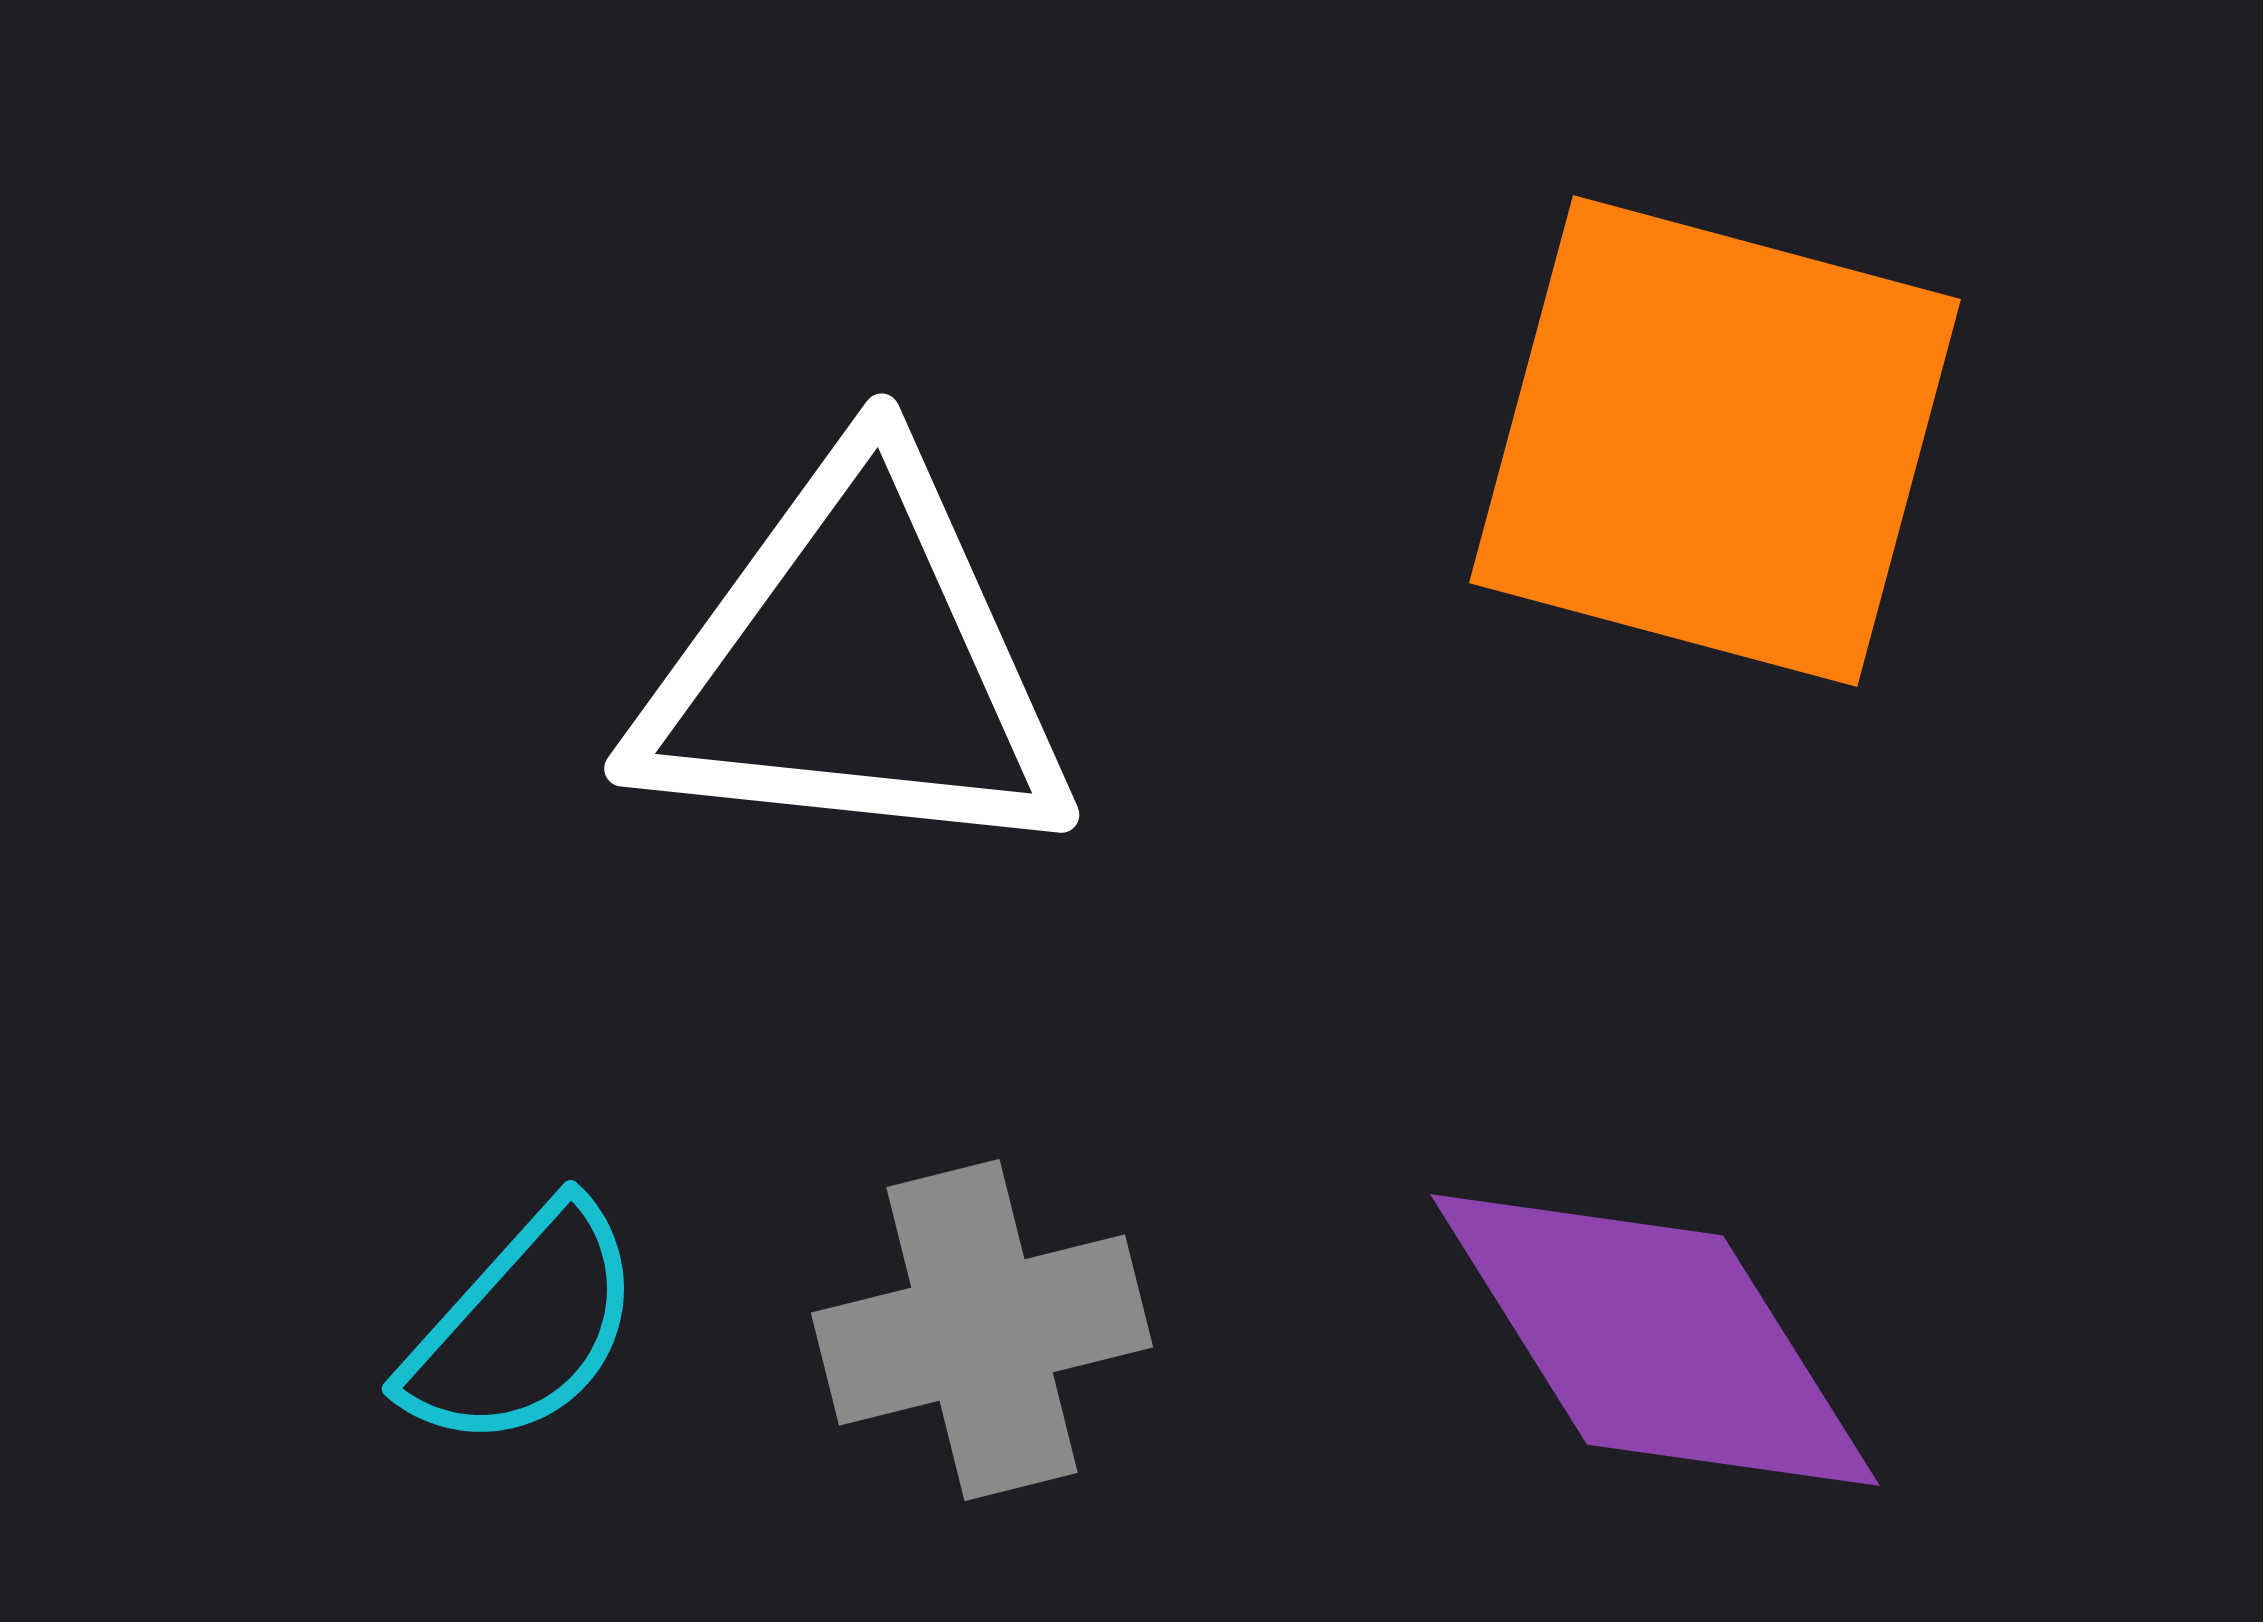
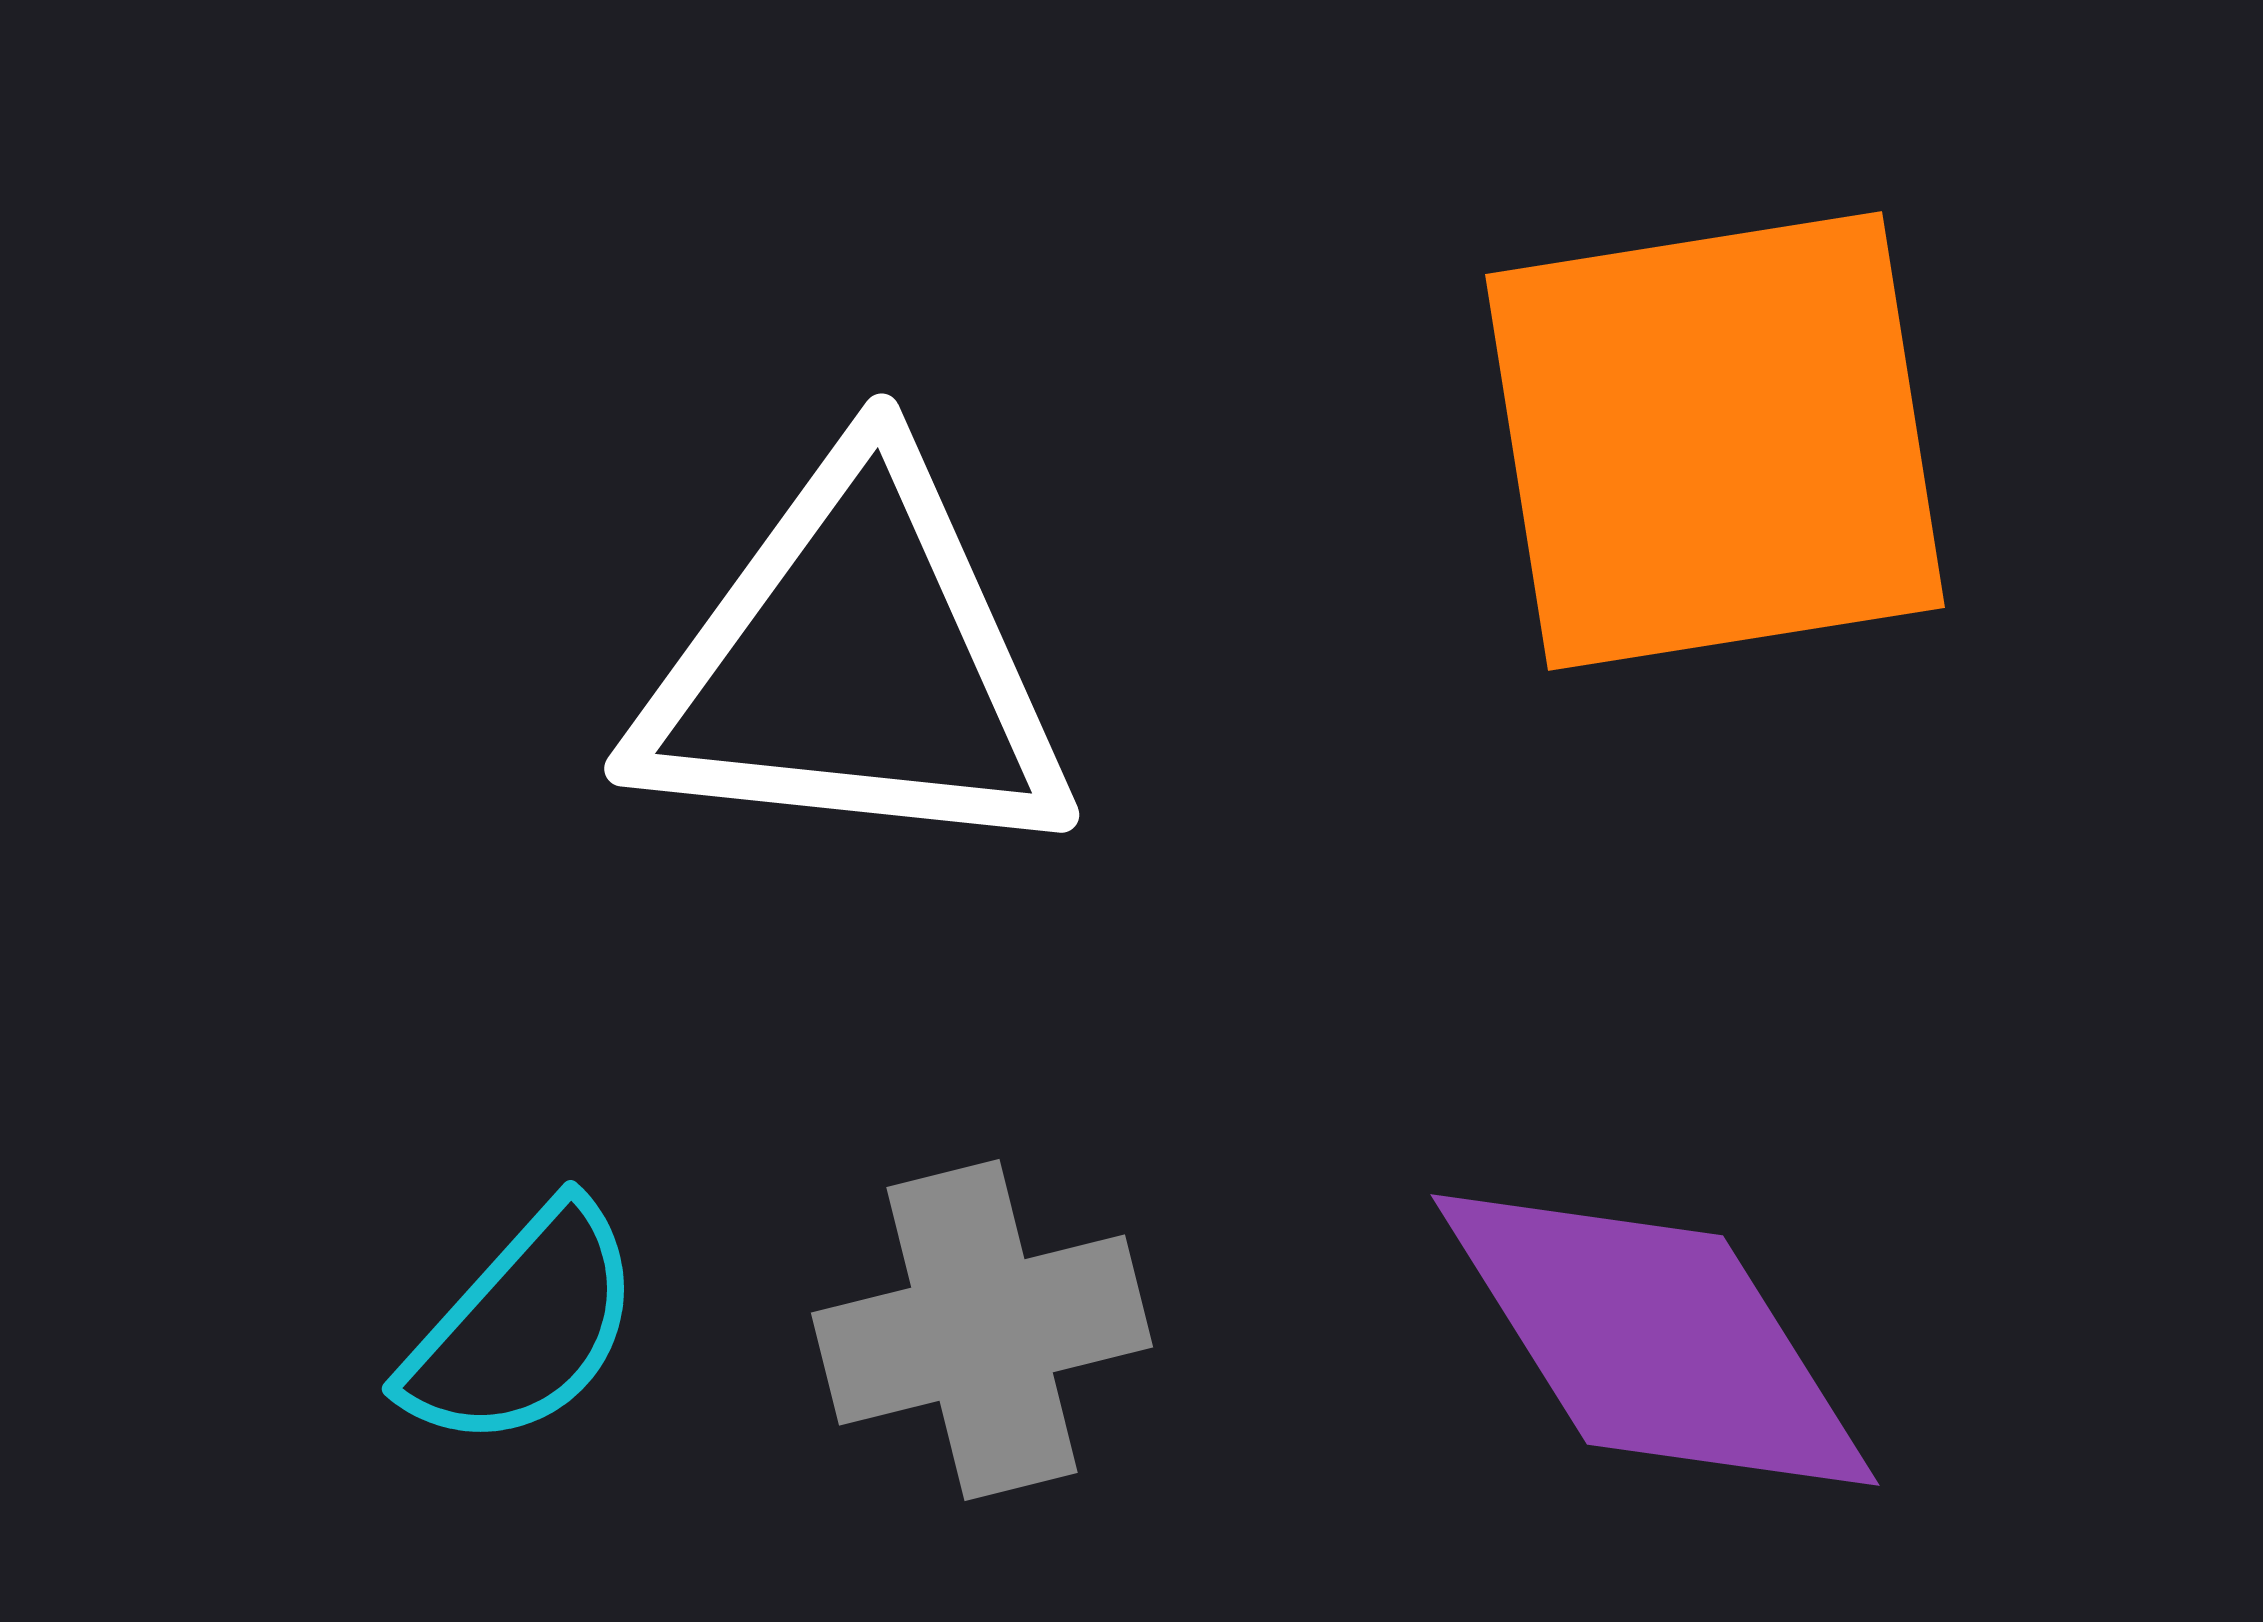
orange square: rotated 24 degrees counterclockwise
